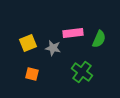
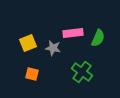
green semicircle: moved 1 px left, 1 px up
